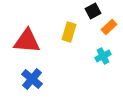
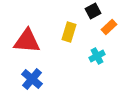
cyan cross: moved 6 px left
